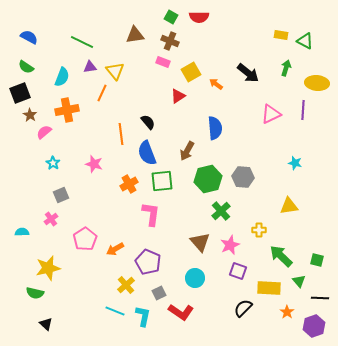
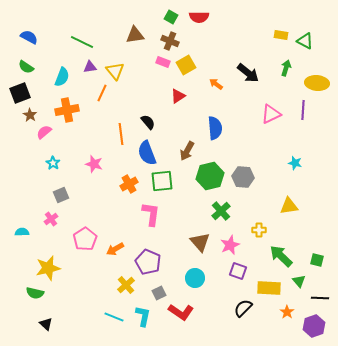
yellow square at (191, 72): moved 5 px left, 7 px up
green hexagon at (208, 179): moved 2 px right, 3 px up
cyan line at (115, 311): moved 1 px left, 6 px down
